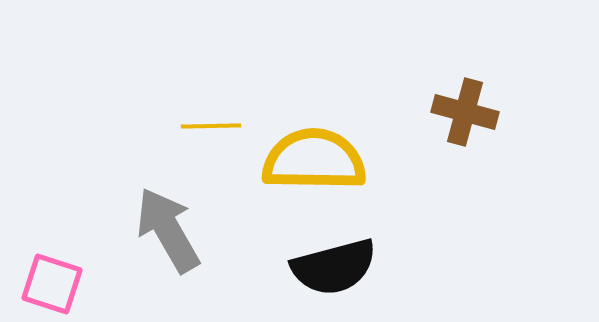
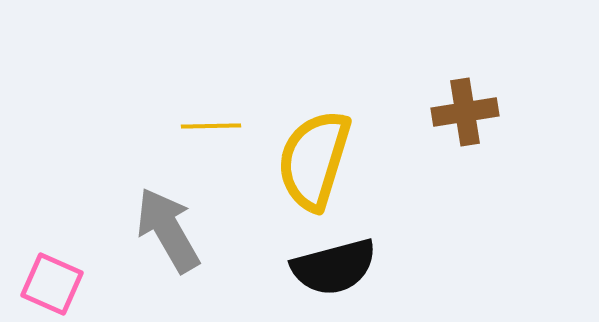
brown cross: rotated 24 degrees counterclockwise
yellow semicircle: rotated 74 degrees counterclockwise
pink square: rotated 6 degrees clockwise
